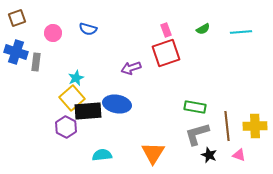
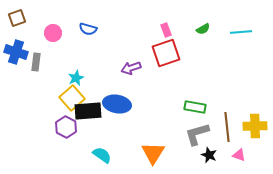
brown line: moved 1 px down
cyan semicircle: rotated 42 degrees clockwise
